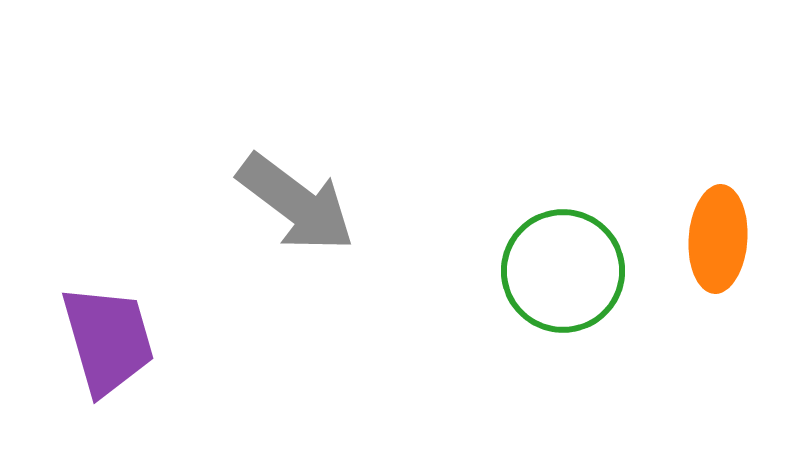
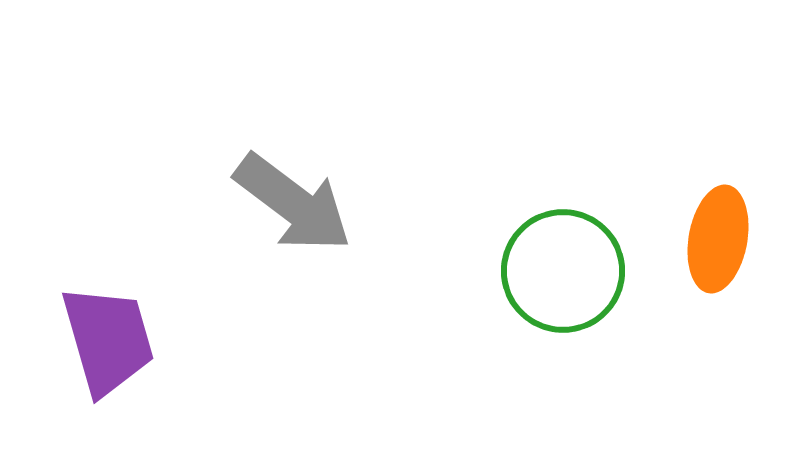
gray arrow: moved 3 px left
orange ellipse: rotated 6 degrees clockwise
